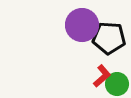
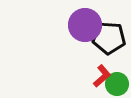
purple circle: moved 3 px right
